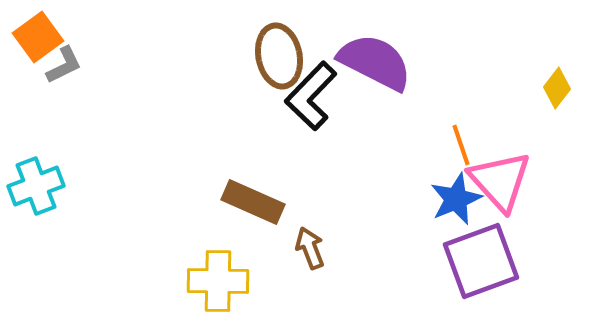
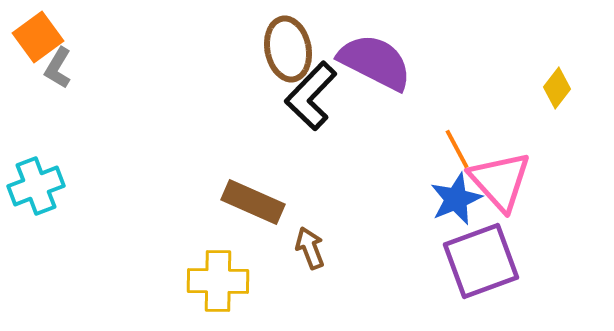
brown ellipse: moved 9 px right, 7 px up
gray L-shape: moved 6 px left, 3 px down; rotated 147 degrees clockwise
orange line: moved 4 px left, 4 px down; rotated 9 degrees counterclockwise
